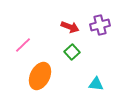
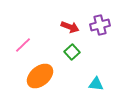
orange ellipse: rotated 24 degrees clockwise
